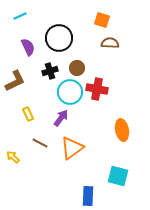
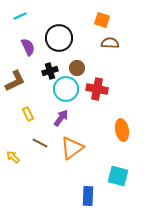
cyan circle: moved 4 px left, 3 px up
